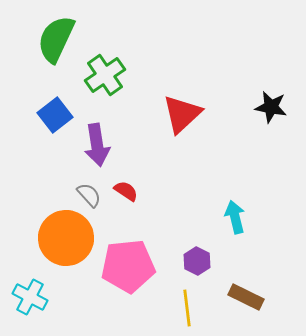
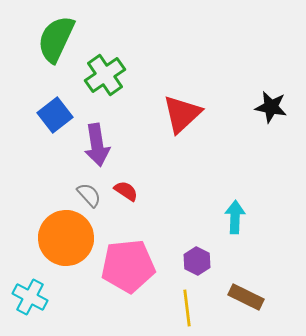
cyan arrow: rotated 16 degrees clockwise
